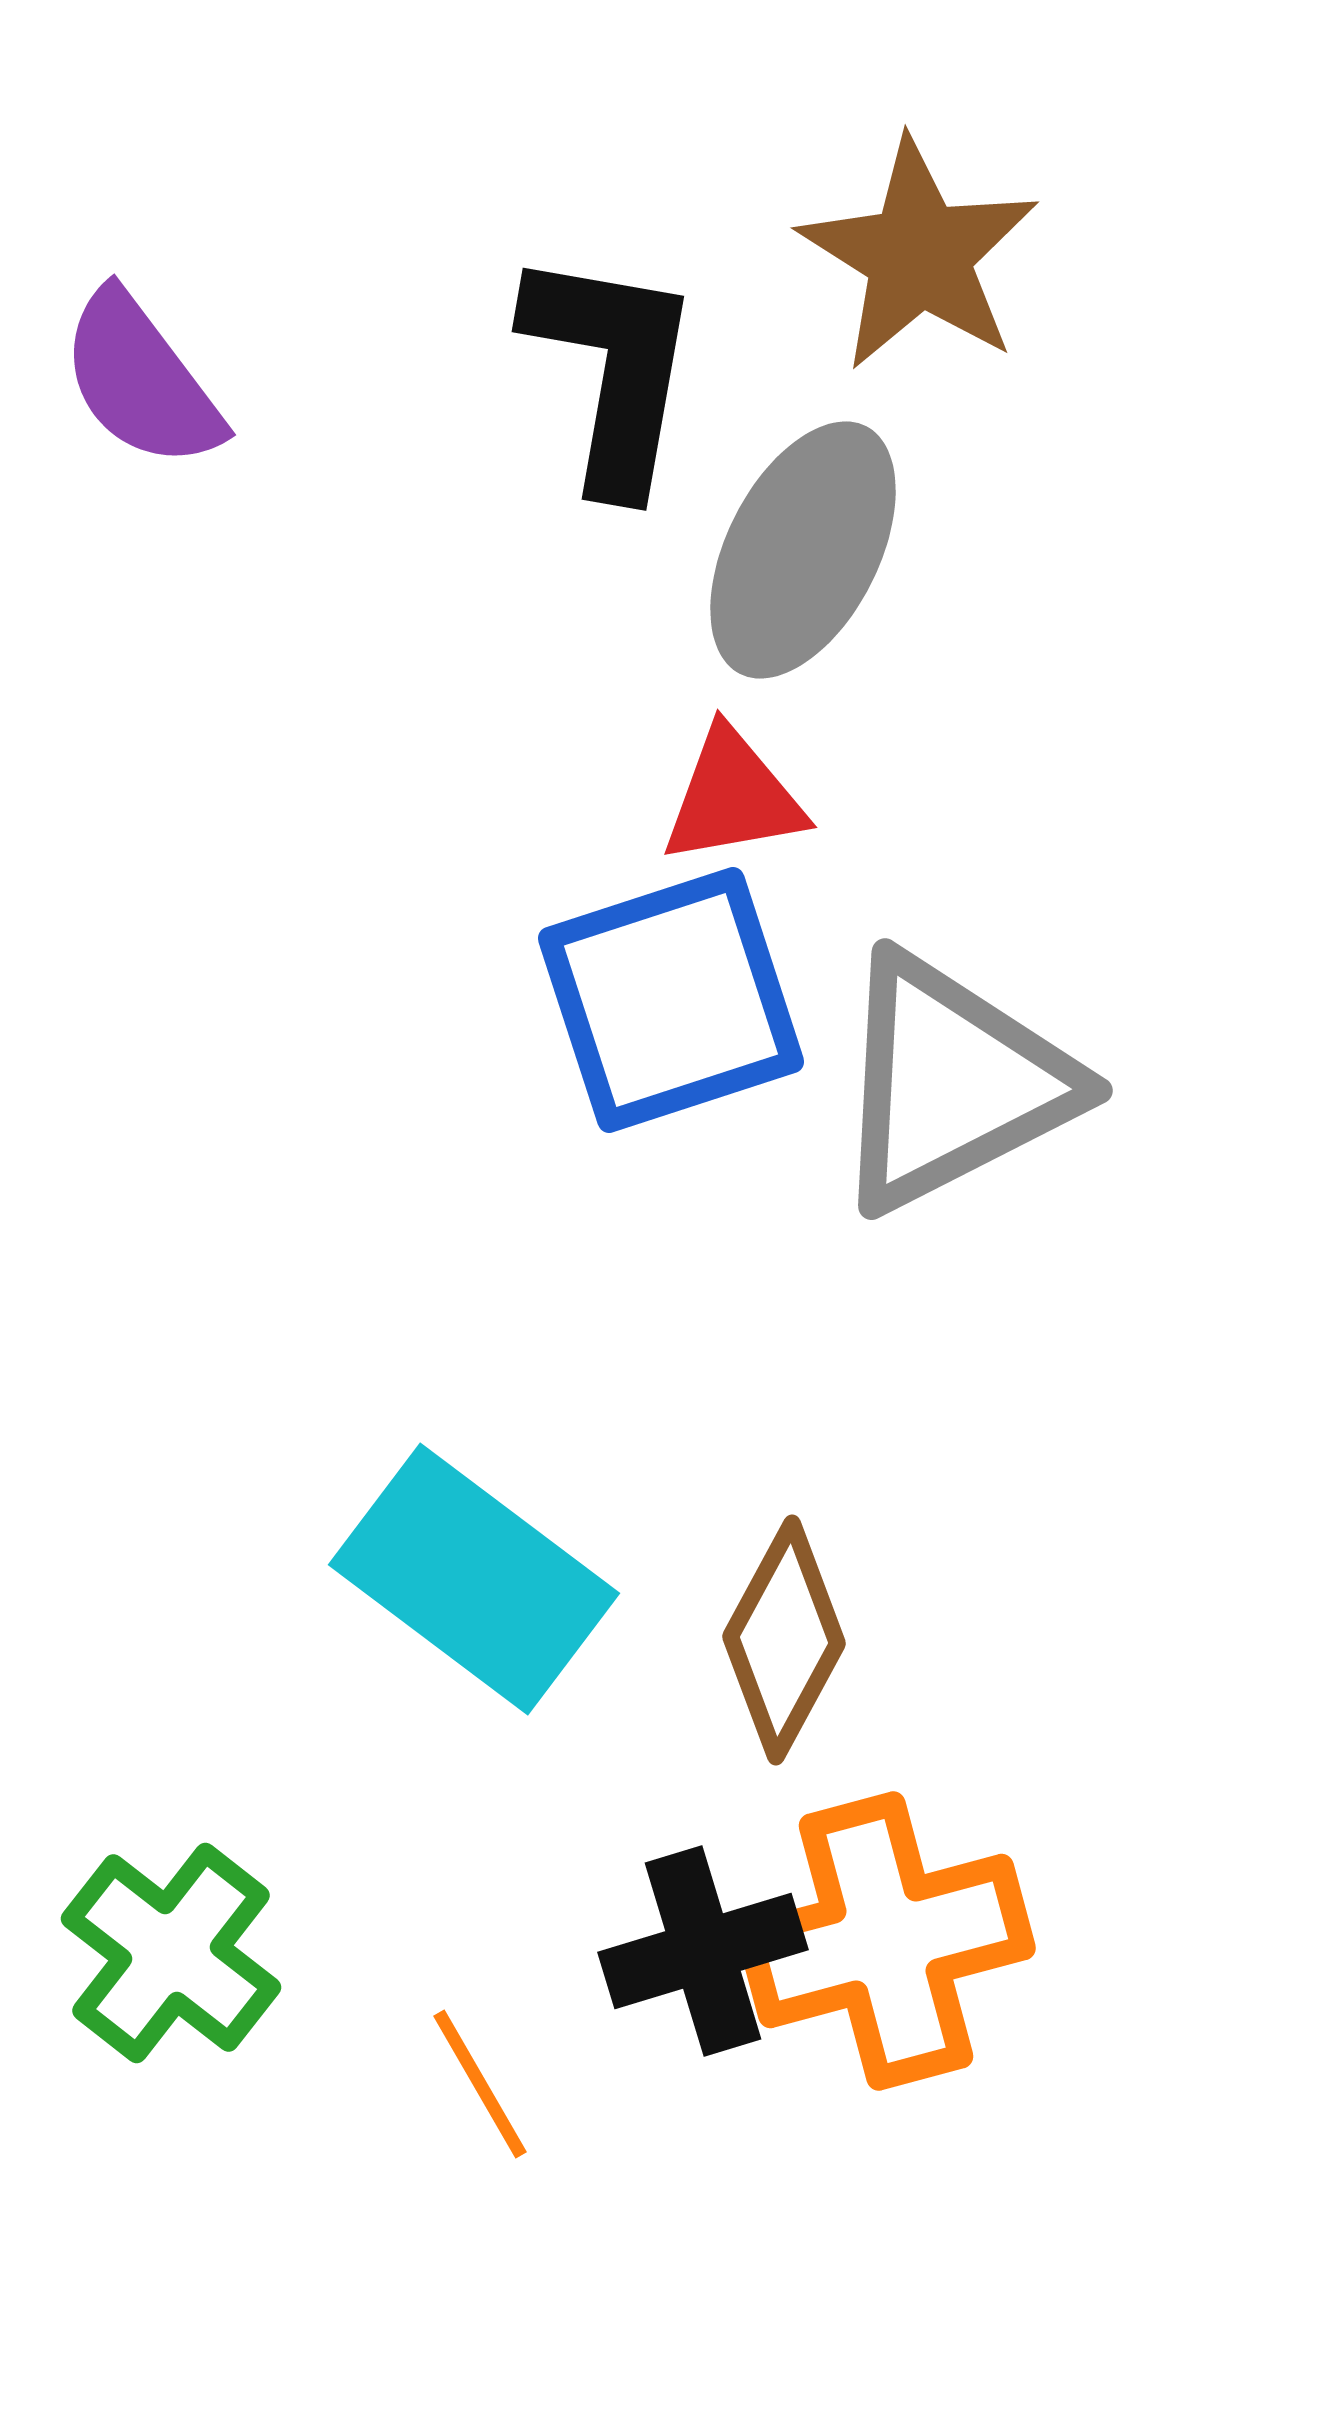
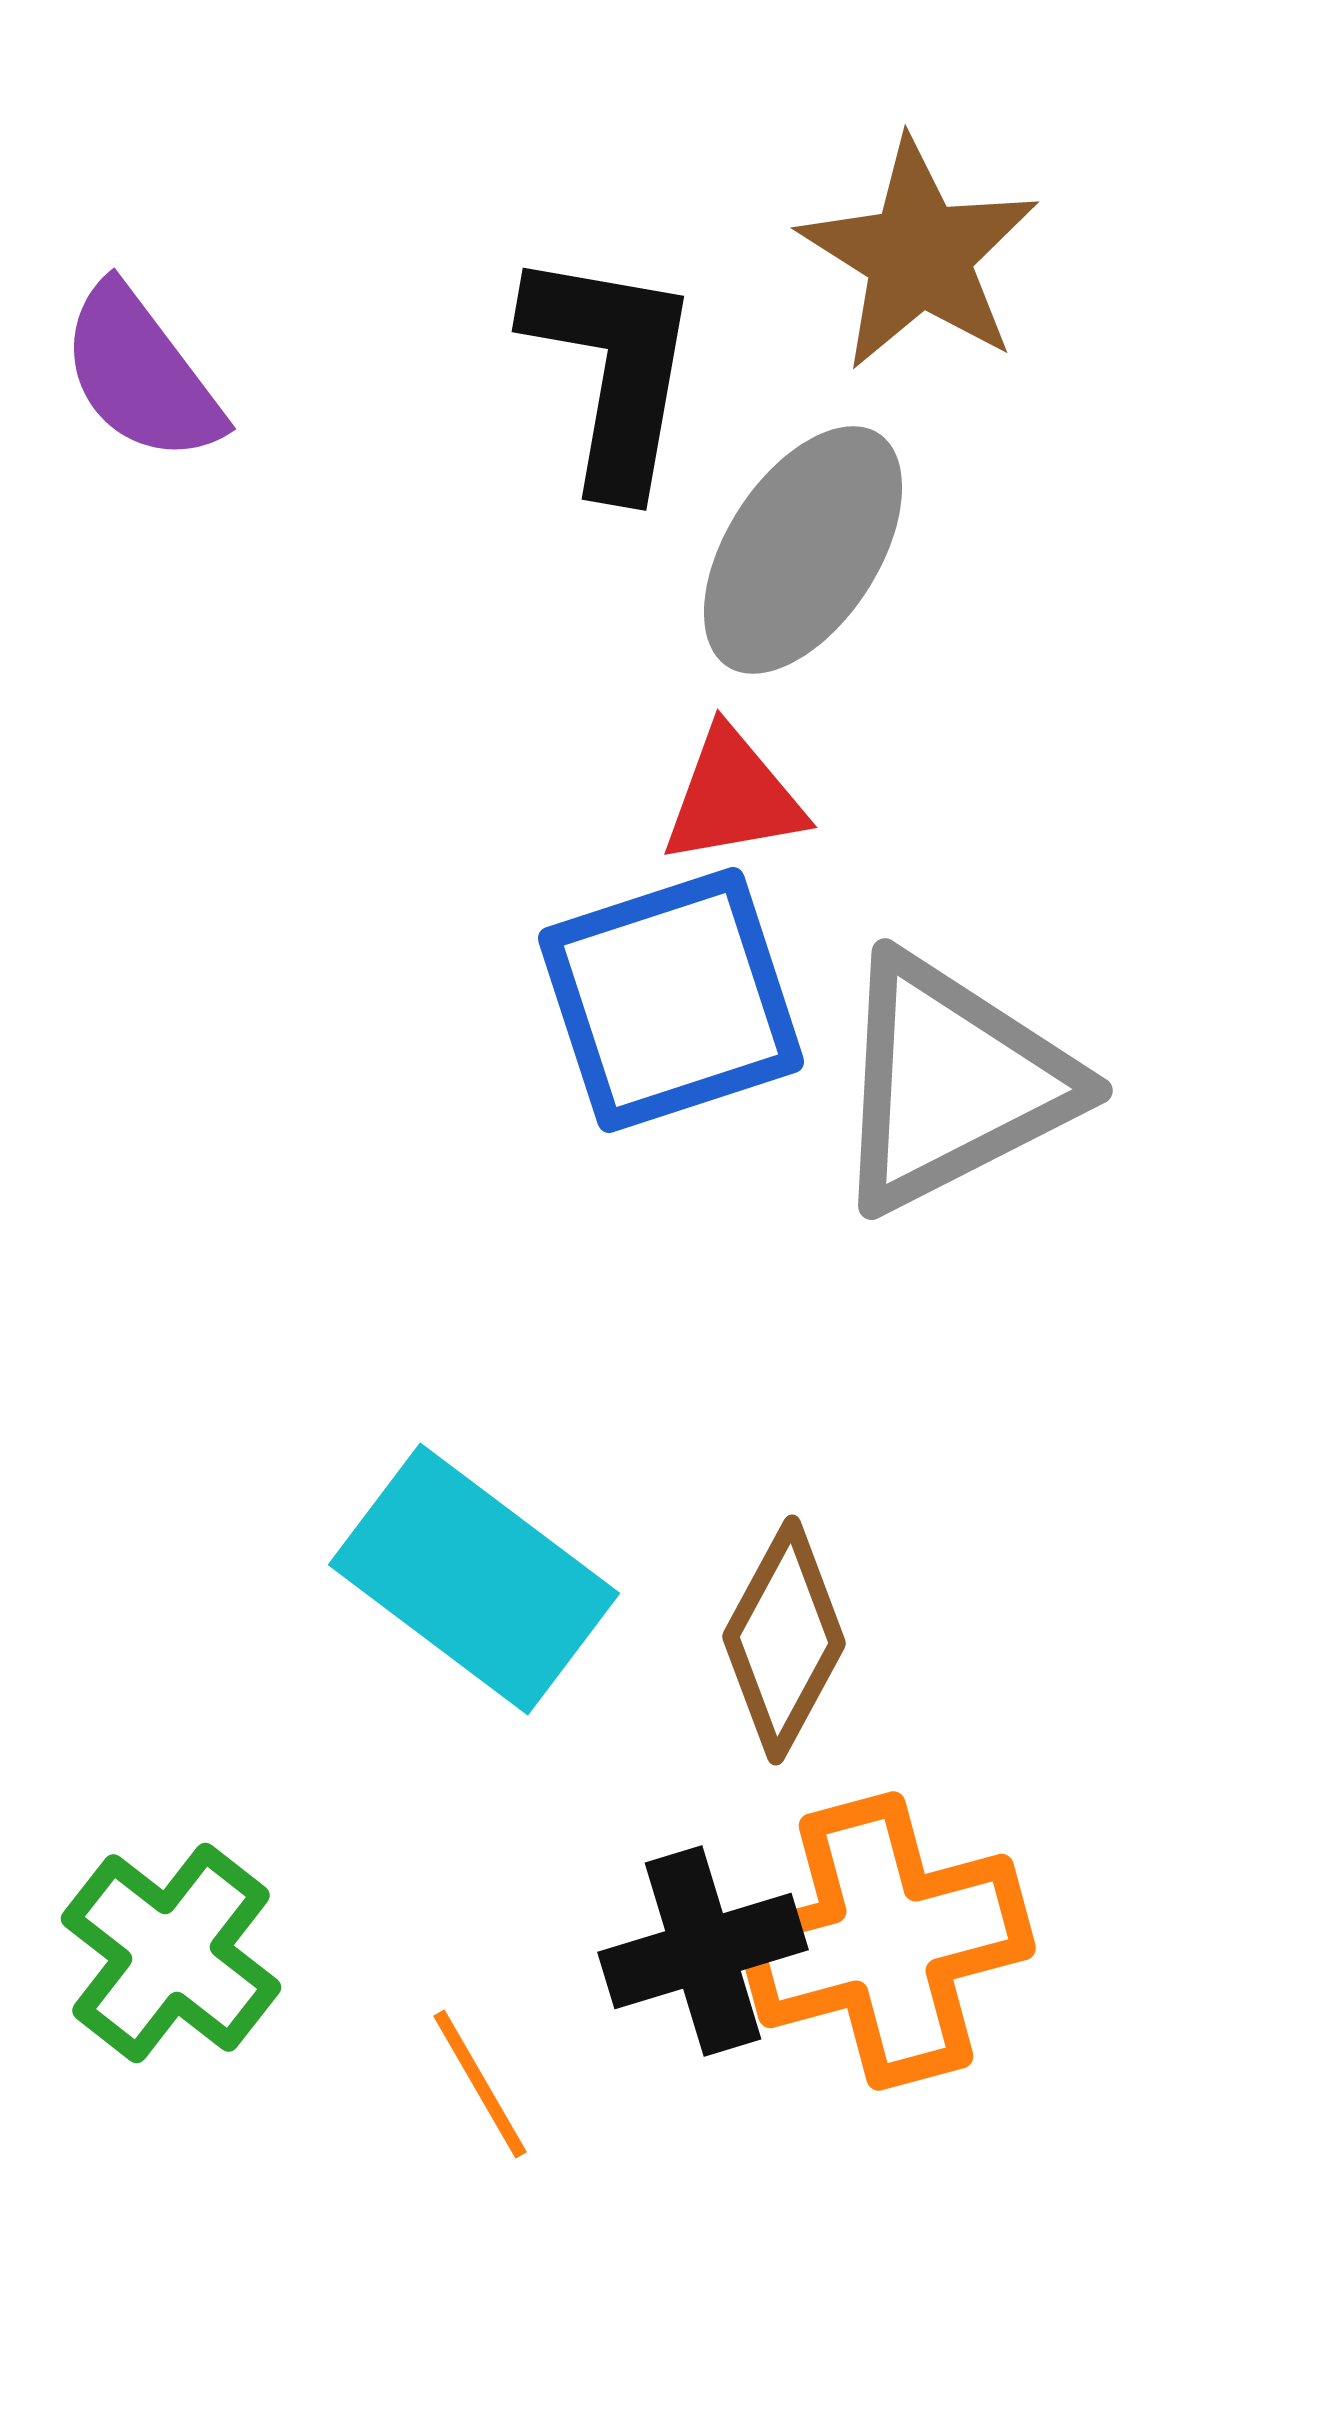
purple semicircle: moved 6 px up
gray ellipse: rotated 6 degrees clockwise
